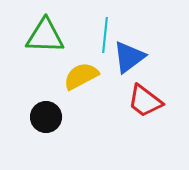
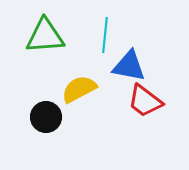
green triangle: rotated 6 degrees counterclockwise
blue triangle: moved 9 px down; rotated 48 degrees clockwise
yellow semicircle: moved 2 px left, 13 px down
